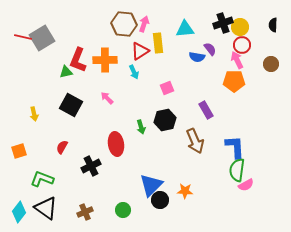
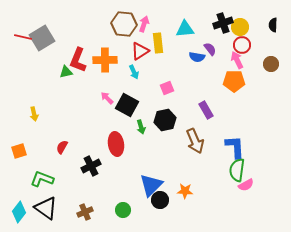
black square at (71, 105): moved 56 px right
